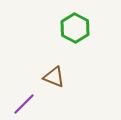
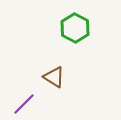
brown triangle: rotated 10 degrees clockwise
